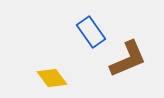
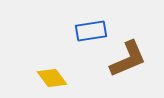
blue rectangle: moved 1 px up; rotated 64 degrees counterclockwise
